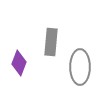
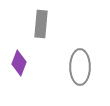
gray rectangle: moved 10 px left, 18 px up
